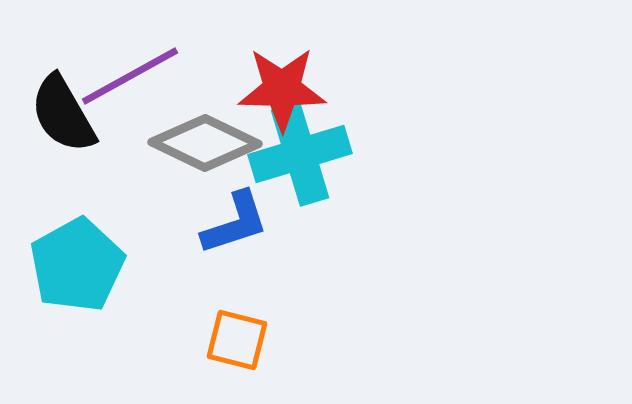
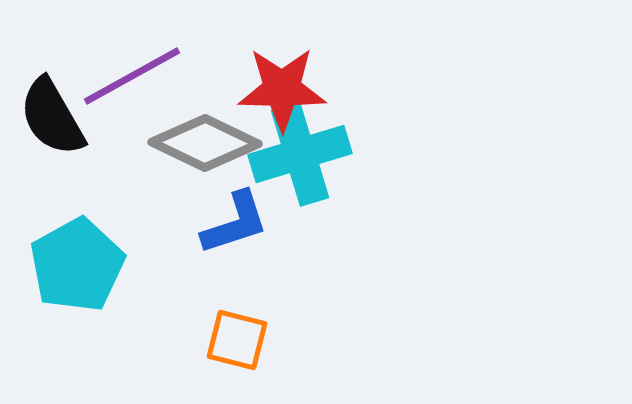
purple line: moved 2 px right
black semicircle: moved 11 px left, 3 px down
